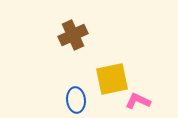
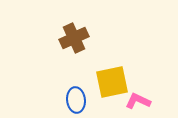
brown cross: moved 1 px right, 3 px down
yellow square: moved 3 px down
